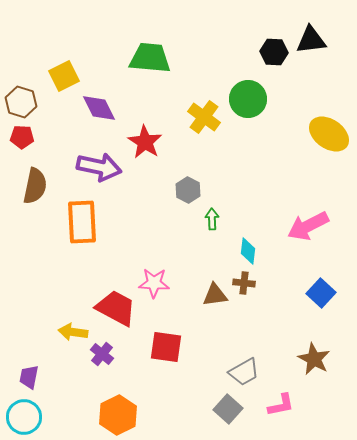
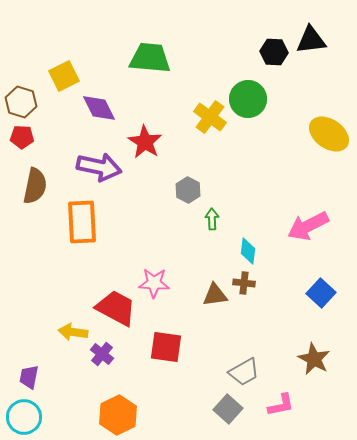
yellow cross: moved 6 px right
